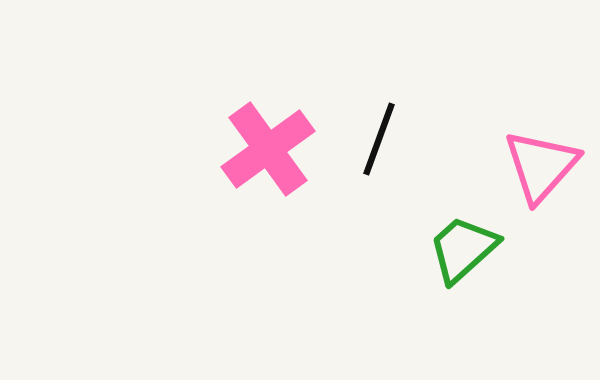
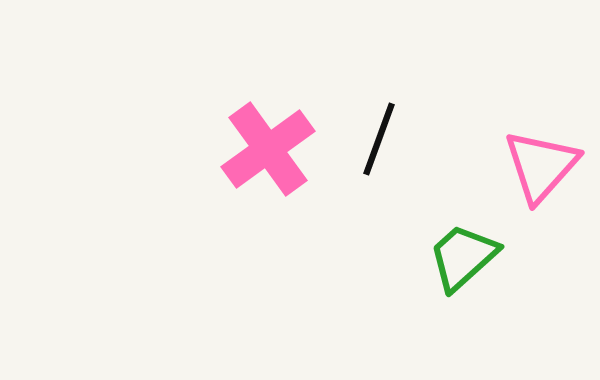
green trapezoid: moved 8 px down
